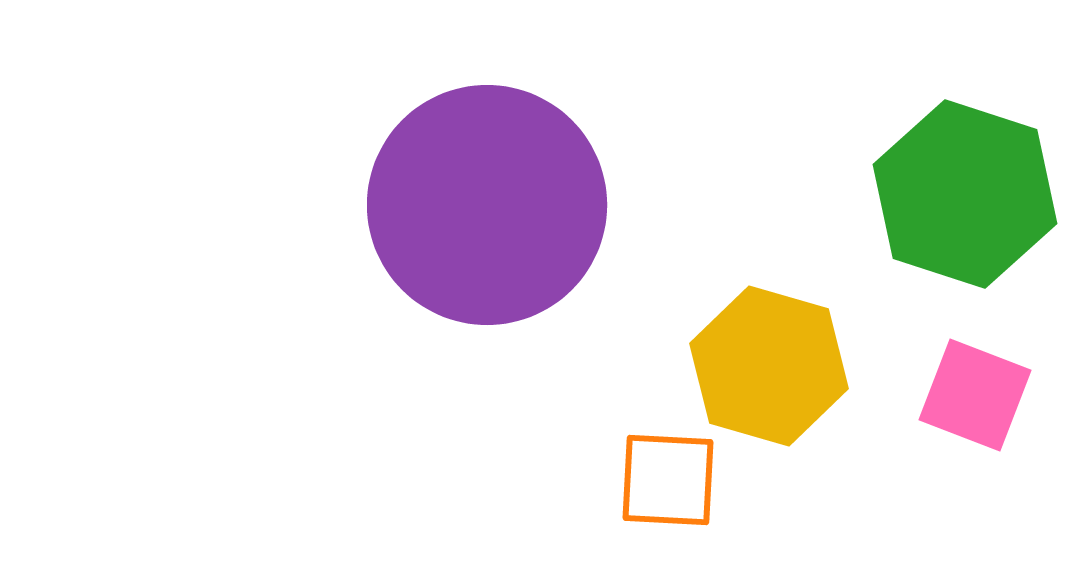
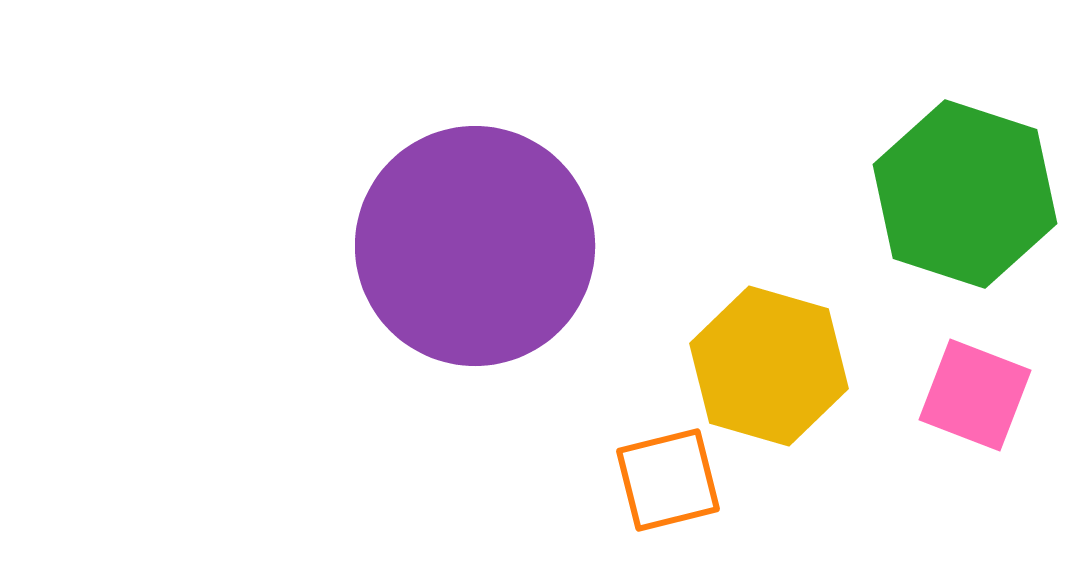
purple circle: moved 12 px left, 41 px down
orange square: rotated 17 degrees counterclockwise
